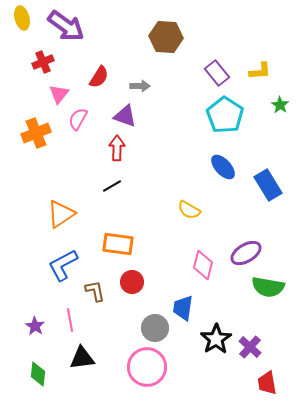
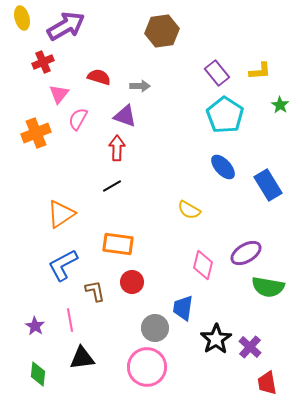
purple arrow: rotated 66 degrees counterclockwise
brown hexagon: moved 4 px left, 6 px up; rotated 12 degrees counterclockwise
red semicircle: rotated 105 degrees counterclockwise
